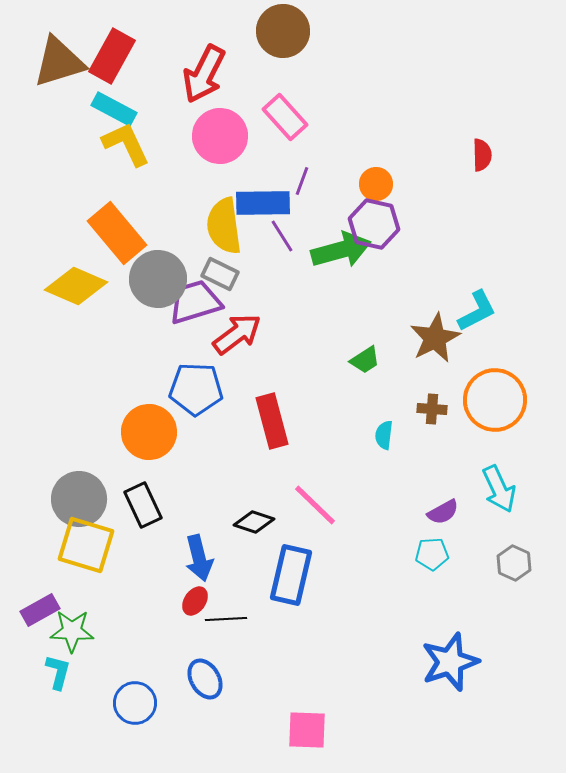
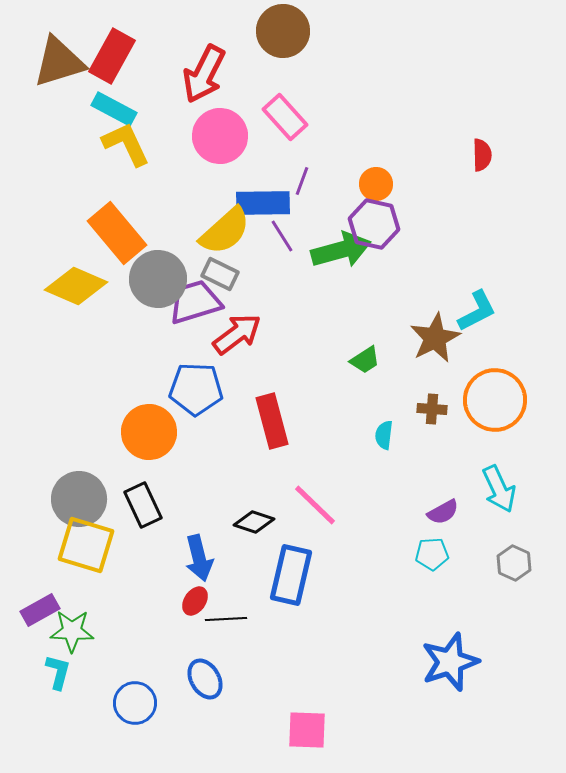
yellow semicircle at (224, 226): moved 1 px right, 5 px down; rotated 124 degrees counterclockwise
